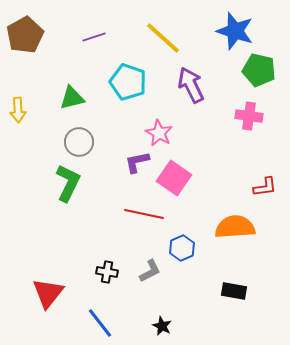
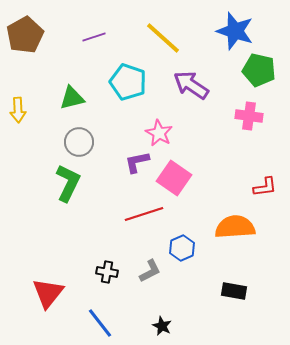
purple arrow: rotated 30 degrees counterclockwise
red line: rotated 30 degrees counterclockwise
